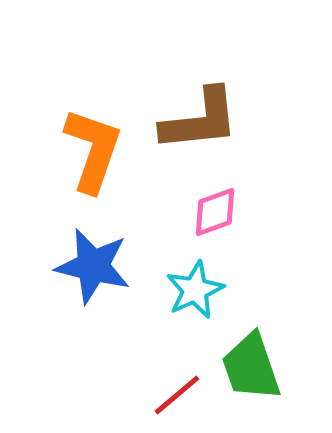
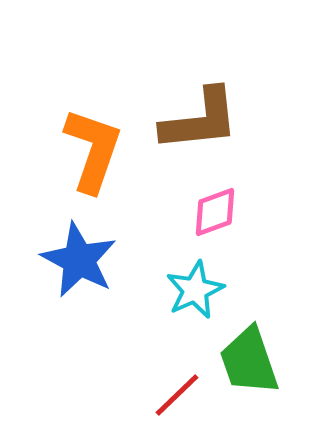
blue star: moved 14 px left, 6 px up; rotated 14 degrees clockwise
green trapezoid: moved 2 px left, 6 px up
red line: rotated 4 degrees counterclockwise
